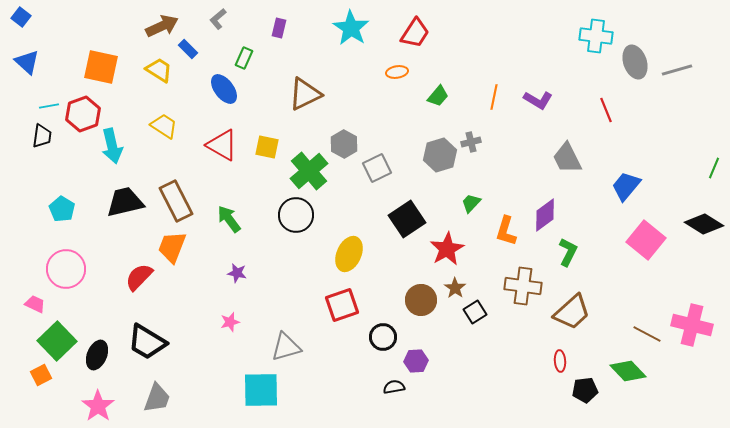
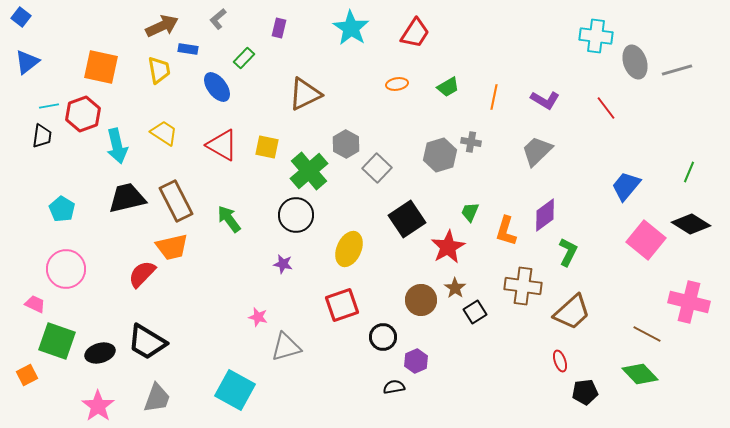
blue rectangle at (188, 49): rotated 36 degrees counterclockwise
green rectangle at (244, 58): rotated 20 degrees clockwise
blue triangle at (27, 62): rotated 40 degrees clockwise
yellow trapezoid at (159, 70): rotated 48 degrees clockwise
orange ellipse at (397, 72): moved 12 px down
blue ellipse at (224, 89): moved 7 px left, 2 px up
green trapezoid at (438, 96): moved 10 px right, 9 px up; rotated 20 degrees clockwise
purple L-shape at (538, 100): moved 7 px right
red line at (606, 110): moved 2 px up; rotated 15 degrees counterclockwise
yellow trapezoid at (164, 126): moved 7 px down
gray cross at (471, 142): rotated 24 degrees clockwise
gray hexagon at (344, 144): moved 2 px right
cyan arrow at (112, 146): moved 5 px right
gray trapezoid at (567, 158): moved 30 px left, 7 px up; rotated 72 degrees clockwise
gray square at (377, 168): rotated 20 degrees counterclockwise
green line at (714, 168): moved 25 px left, 4 px down
black trapezoid at (125, 202): moved 2 px right, 4 px up
green trapezoid at (471, 203): moved 1 px left, 9 px down; rotated 20 degrees counterclockwise
black diamond at (704, 224): moved 13 px left
orange trapezoid at (172, 247): rotated 124 degrees counterclockwise
red star at (447, 249): moved 1 px right, 2 px up
yellow ellipse at (349, 254): moved 5 px up
purple star at (237, 273): moved 46 px right, 9 px up
red semicircle at (139, 277): moved 3 px right, 3 px up
pink star at (230, 322): moved 28 px right, 5 px up; rotated 30 degrees clockwise
pink cross at (692, 325): moved 3 px left, 23 px up
green square at (57, 341): rotated 27 degrees counterclockwise
black ellipse at (97, 355): moved 3 px right, 2 px up; rotated 52 degrees clockwise
purple hexagon at (416, 361): rotated 20 degrees counterclockwise
red ellipse at (560, 361): rotated 15 degrees counterclockwise
green diamond at (628, 371): moved 12 px right, 3 px down
orange square at (41, 375): moved 14 px left
cyan square at (261, 390): moved 26 px left; rotated 30 degrees clockwise
black pentagon at (585, 390): moved 2 px down
